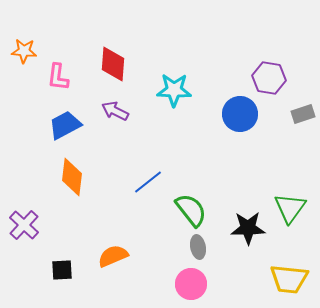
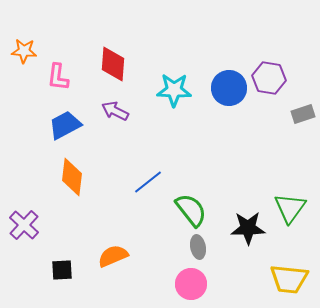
blue circle: moved 11 px left, 26 px up
